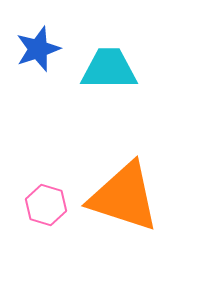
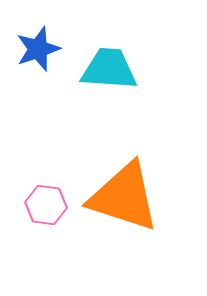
cyan trapezoid: rotated 4 degrees clockwise
pink hexagon: rotated 9 degrees counterclockwise
